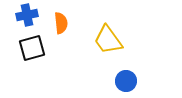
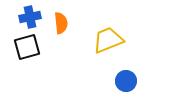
blue cross: moved 3 px right, 2 px down
yellow trapezoid: rotated 104 degrees clockwise
black square: moved 5 px left, 1 px up
